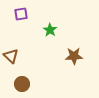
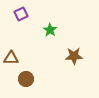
purple square: rotated 16 degrees counterclockwise
brown triangle: moved 2 px down; rotated 42 degrees counterclockwise
brown circle: moved 4 px right, 5 px up
